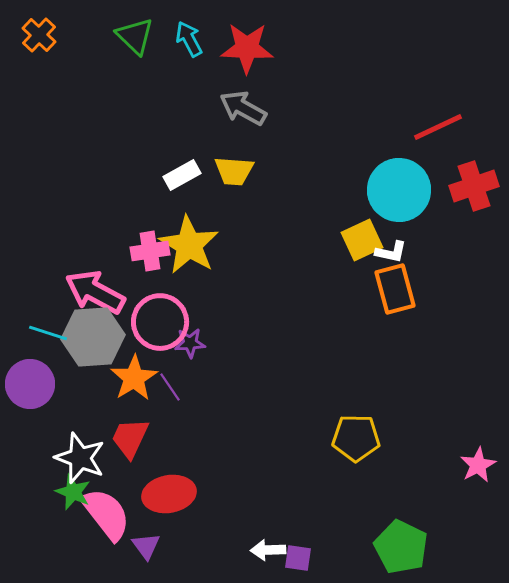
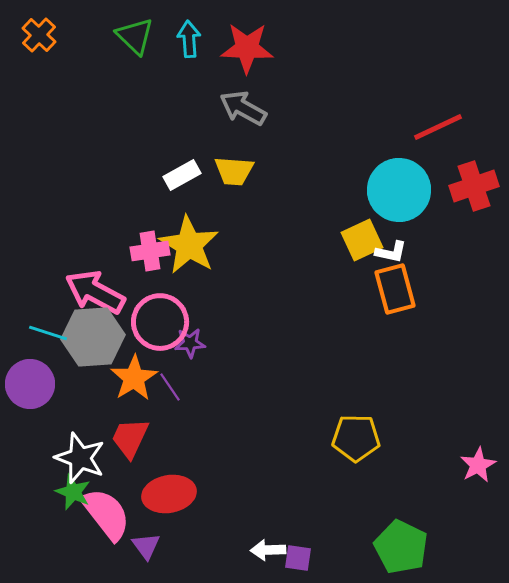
cyan arrow: rotated 24 degrees clockwise
